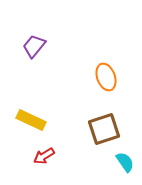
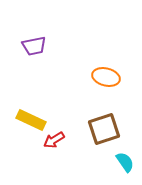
purple trapezoid: rotated 140 degrees counterclockwise
orange ellipse: rotated 56 degrees counterclockwise
red arrow: moved 10 px right, 16 px up
